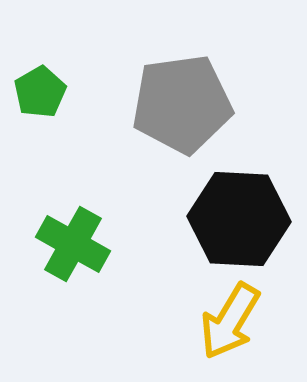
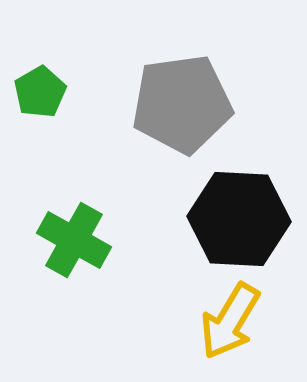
green cross: moved 1 px right, 4 px up
